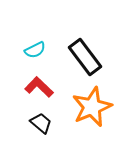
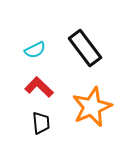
black rectangle: moved 9 px up
black trapezoid: rotated 45 degrees clockwise
